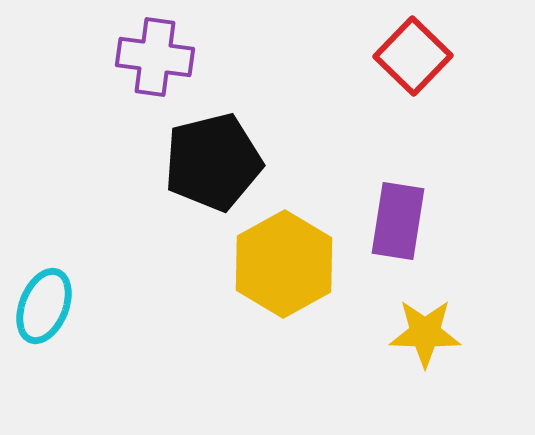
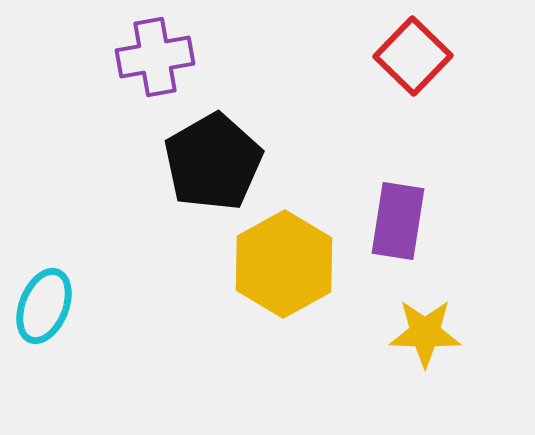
purple cross: rotated 18 degrees counterclockwise
black pentagon: rotated 16 degrees counterclockwise
